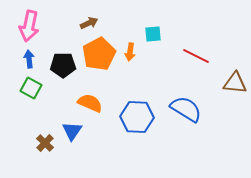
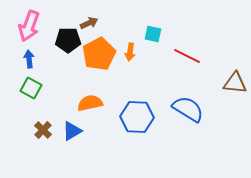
pink arrow: rotated 8 degrees clockwise
cyan square: rotated 18 degrees clockwise
red line: moved 9 px left
black pentagon: moved 5 px right, 25 px up
orange semicircle: rotated 35 degrees counterclockwise
blue semicircle: moved 2 px right
blue triangle: rotated 25 degrees clockwise
brown cross: moved 2 px left, 13 px up
